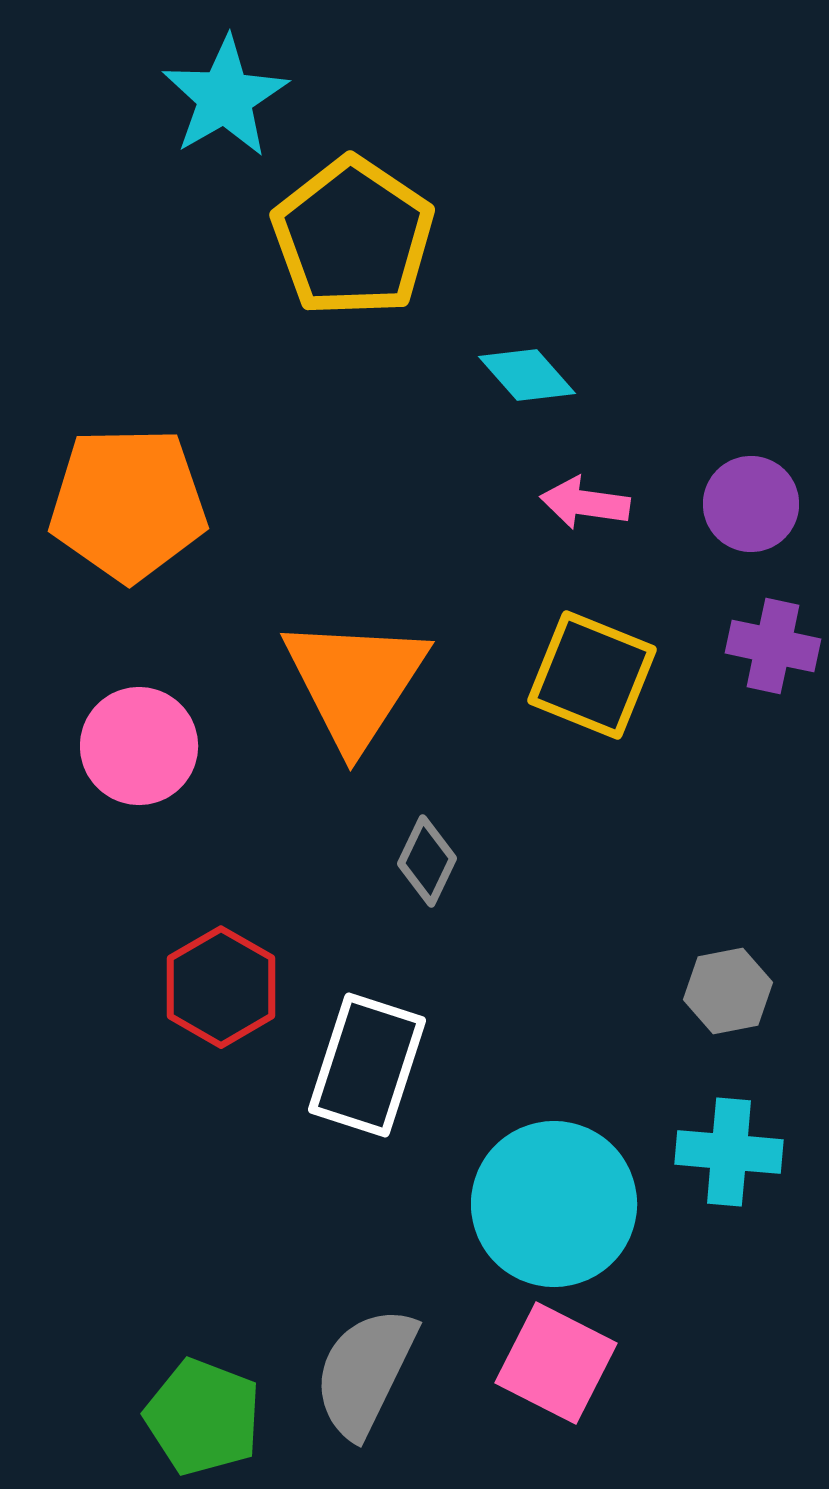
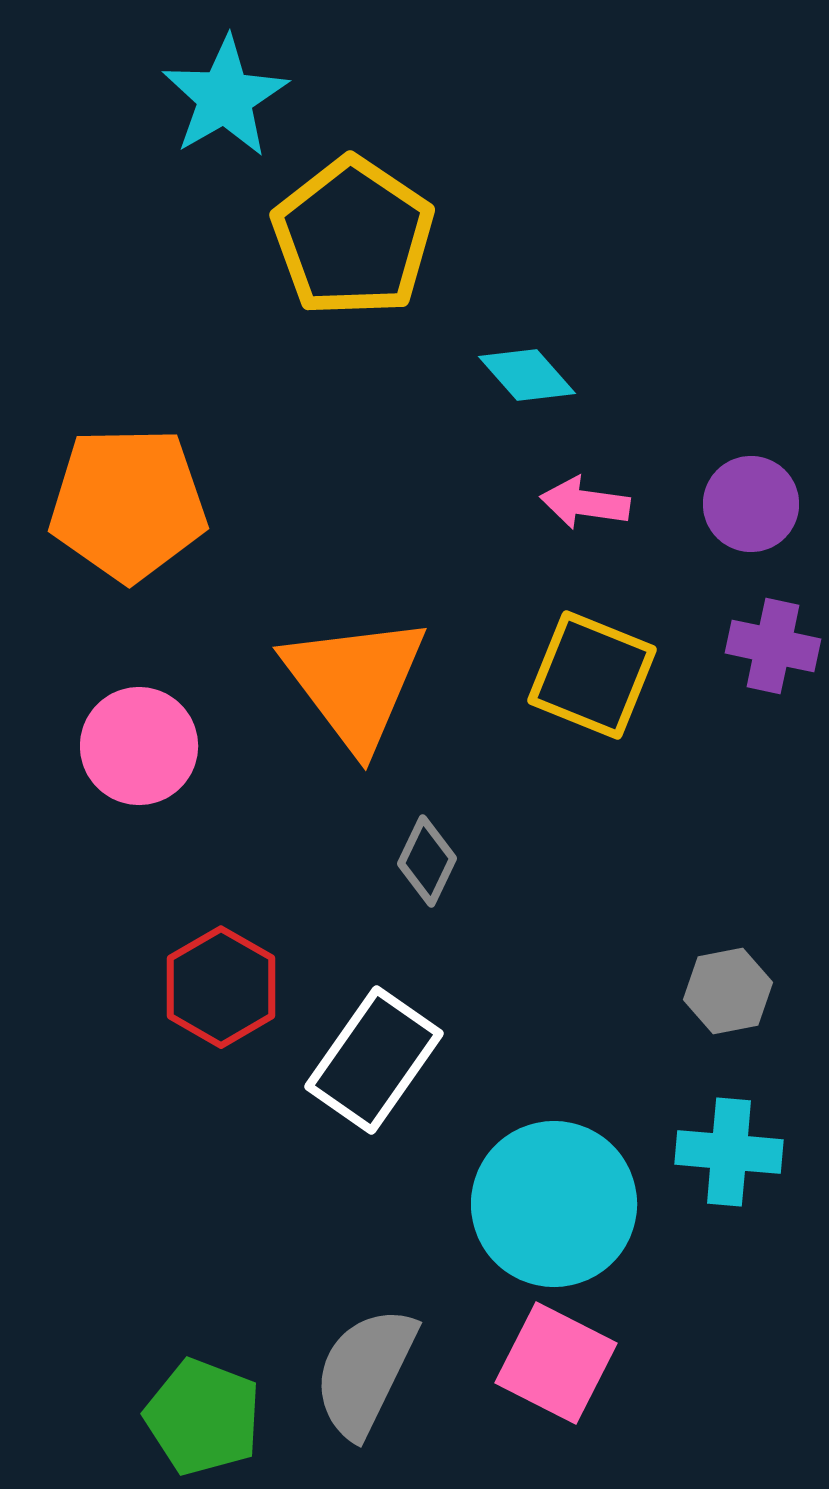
orange triangle: rotated 10 degrees counterclockwise
white rectangle: moved 7 px right, 5 px up; rotated 17 degrees clockwise
